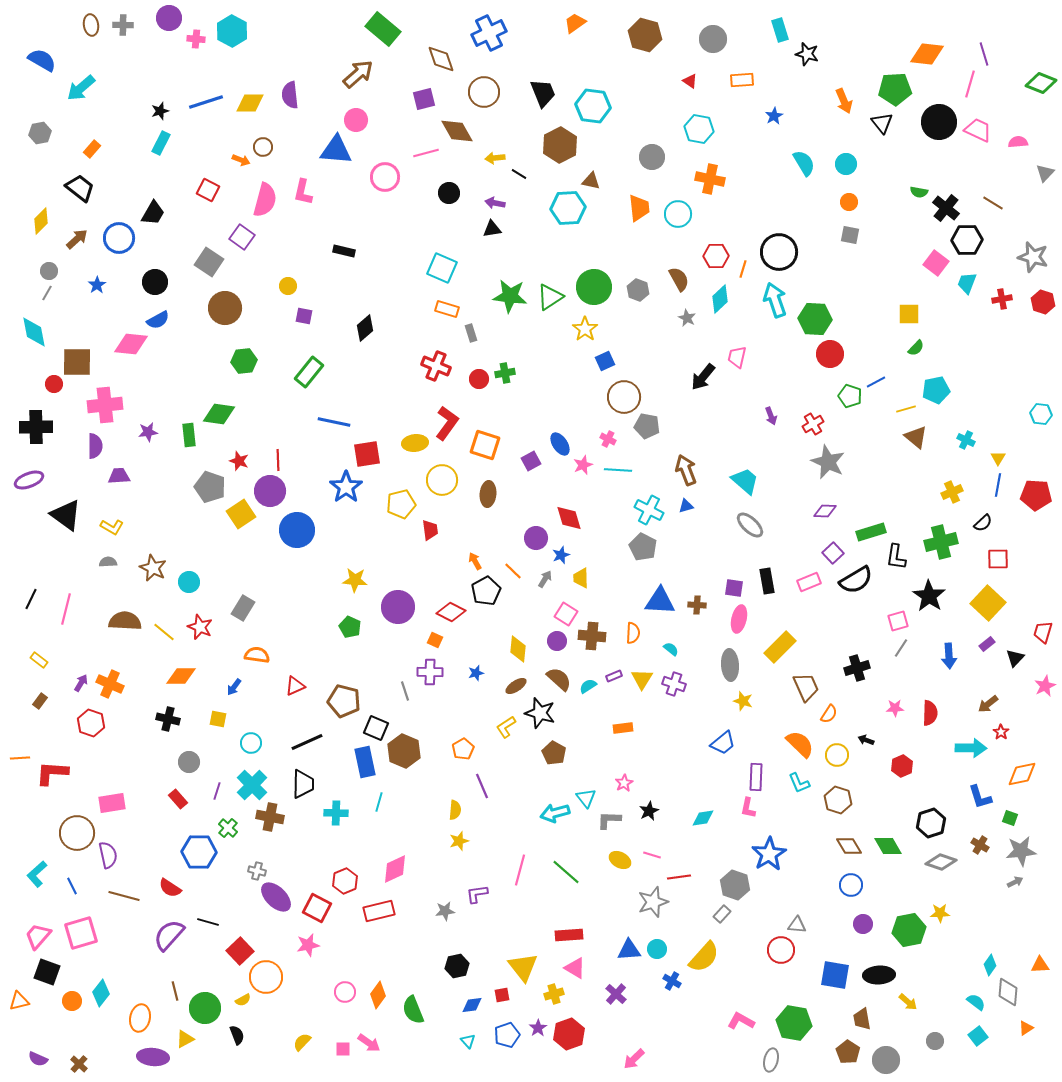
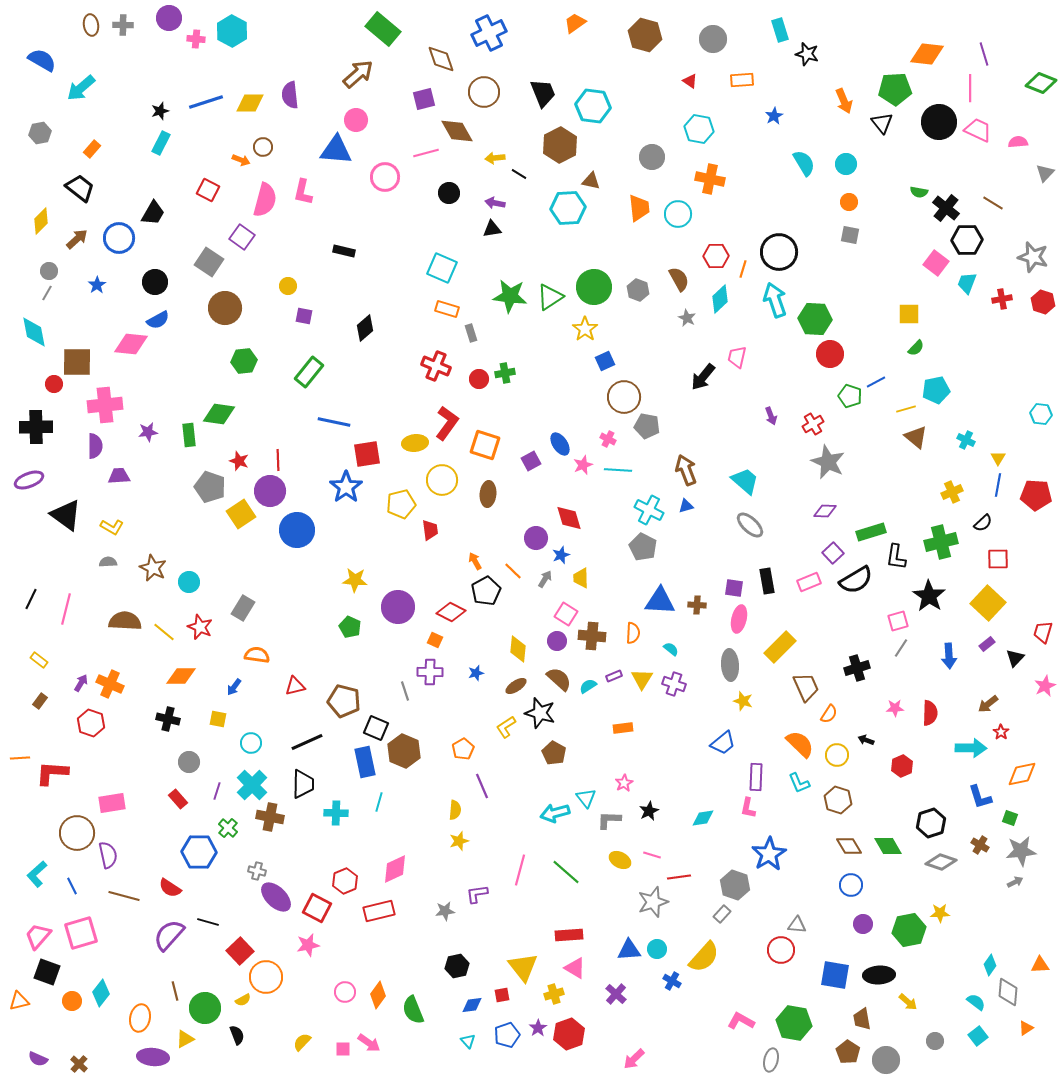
pink line at (970, 84): moved 4 px down; rotated 16 degrees counterclockwise
red triangle at (295, 686): rotated 10 degrees clockwise
